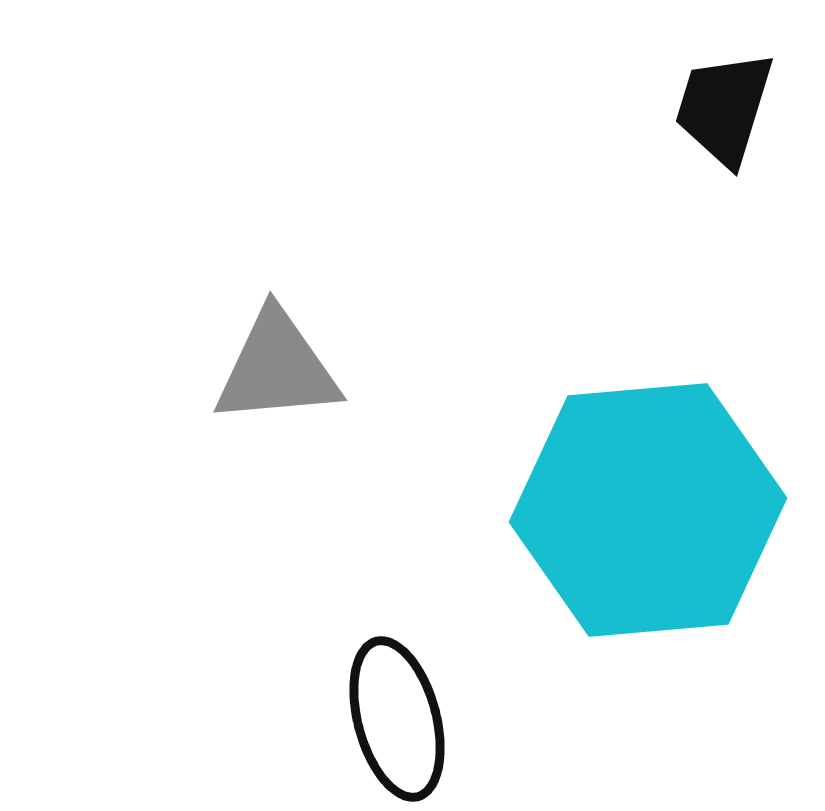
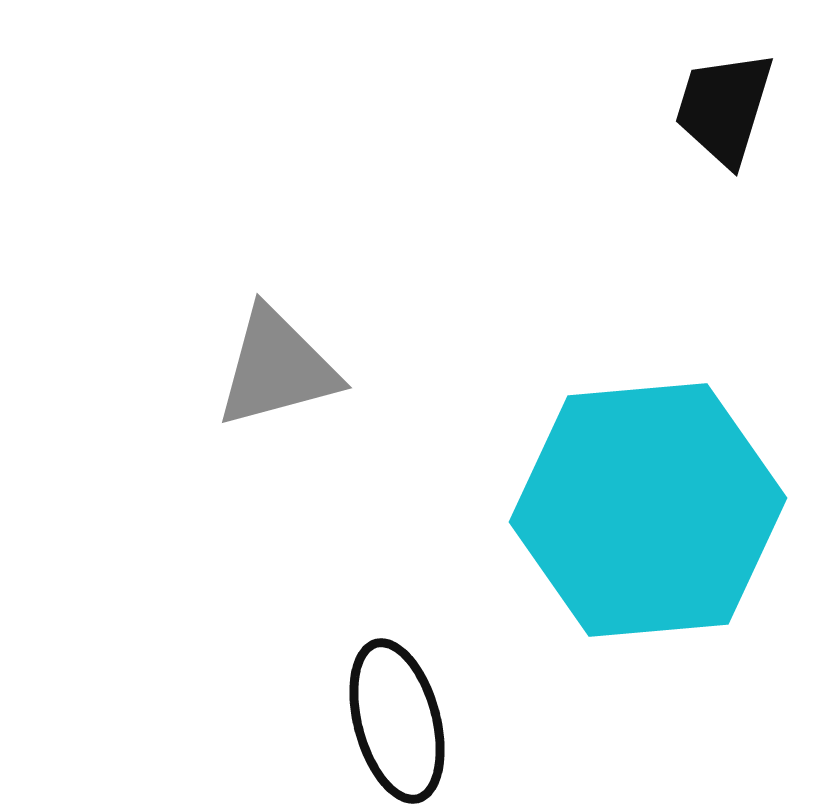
gray triangle: rotated 10 degrees counterclockwise
black ellipse: moved 2 px down
